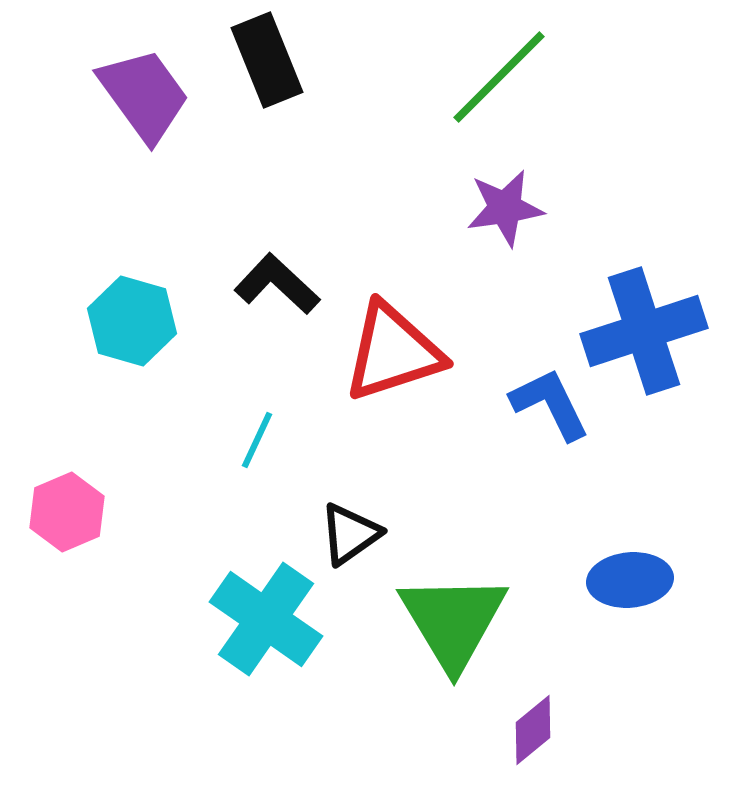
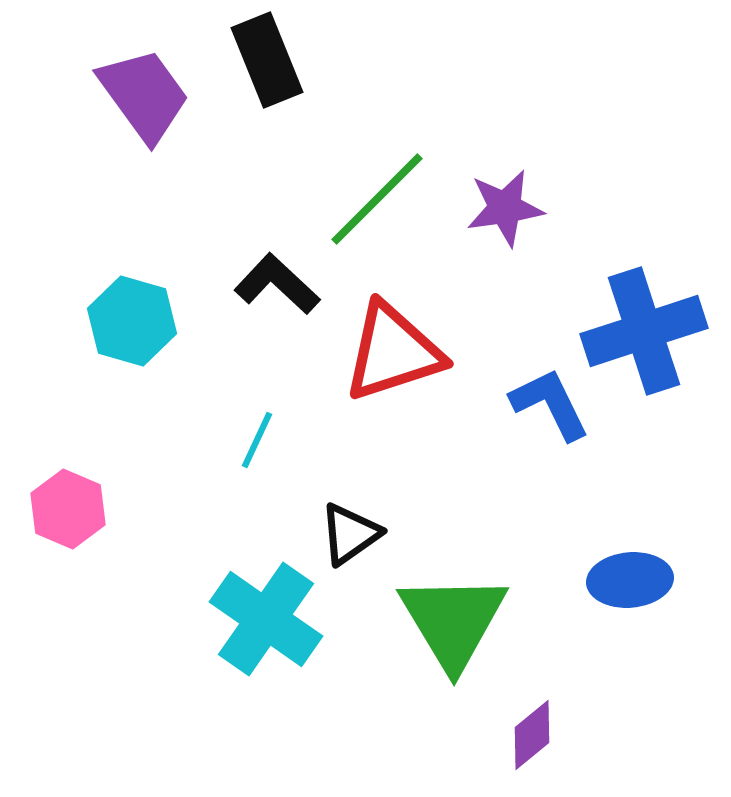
green line: moved 122 px left, 122 px down
pink hexagon: moved 1 px right, 3 px up; rotated 14 degrees counterclockwise
purple diamond: moved 1 px left, 5 px down
